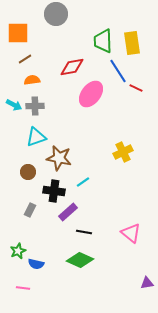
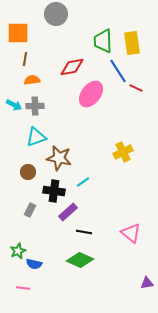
brown line: rotated 48 degrees counterclockwise
blue semicircle: moved 2 px left
